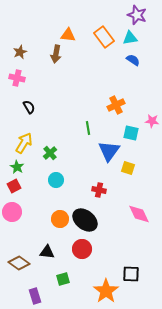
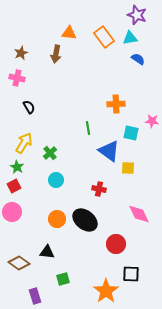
orange triangle: moved 1 px right, 2 px up
brown star: moved 1 px right, 1 px down
blue semicircle: moved 5 px right, 1 px up
orange cross: moved 1 px up; rotated 24 degrees clockwise
blue triangle: rotated 30 degrees counterclockwise
yellow square: rotated 16 degrees counterclockwise
red cross: moved 1 px up
orange circle: moved 3 px left
red circle: moved 34 px right, 5 px up
